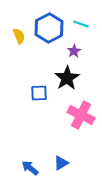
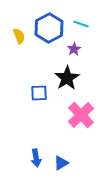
purple star: moved 2 px up
pink cross: rotated 20 degrees clockwise
blue arrow: moved 6 px right, 10 px up; rotated 138 degrees counterclockwise
